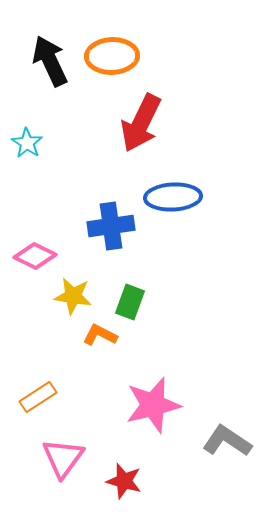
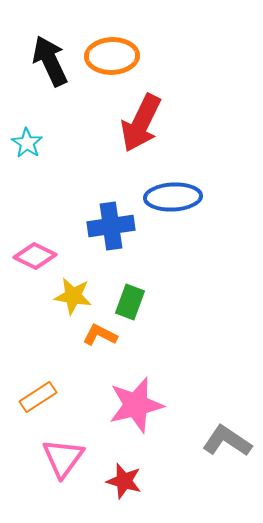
pink star: moved 17 px left
